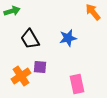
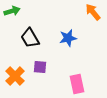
black trapezoid: moved 1 px up
orange cross: moved 6 px left; rotated 12 degrees counterclockwise
